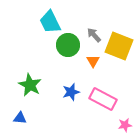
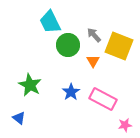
blue star: rotated 18 degrees counterclockwise
blue triangle: moved 1 px left; rotated 32 degrees clockwise
